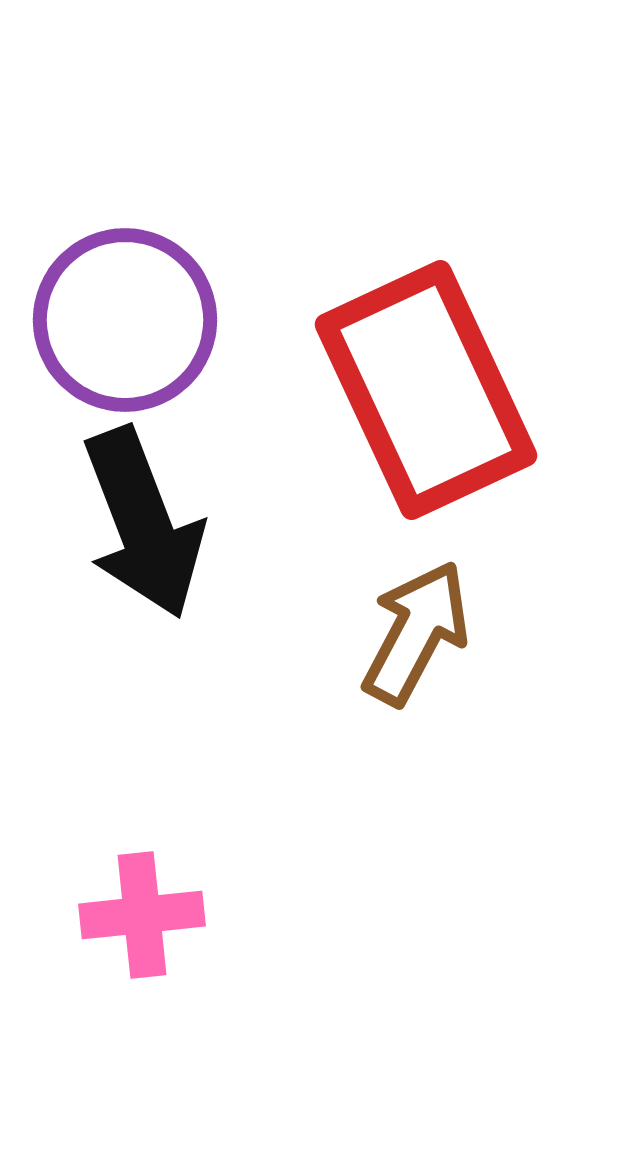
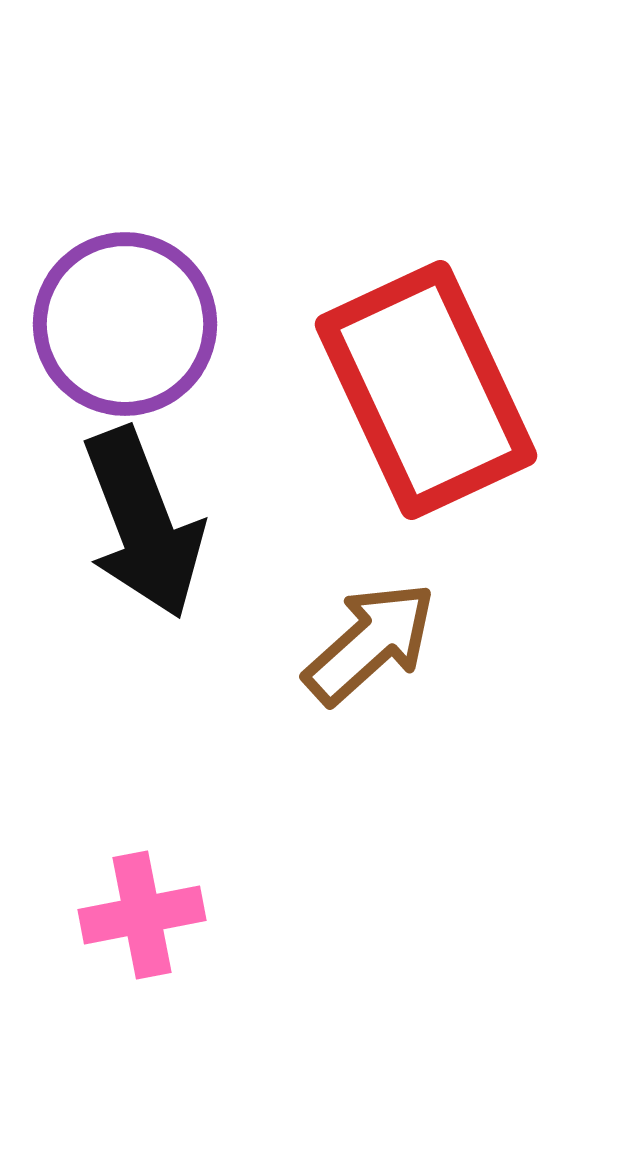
purple circle: moved 4 px down
brown arrow: moved 46 px left, 10 px down; rotated 20 degrees clockwise
pink cross: rotated 5 degrees counterclockwise
